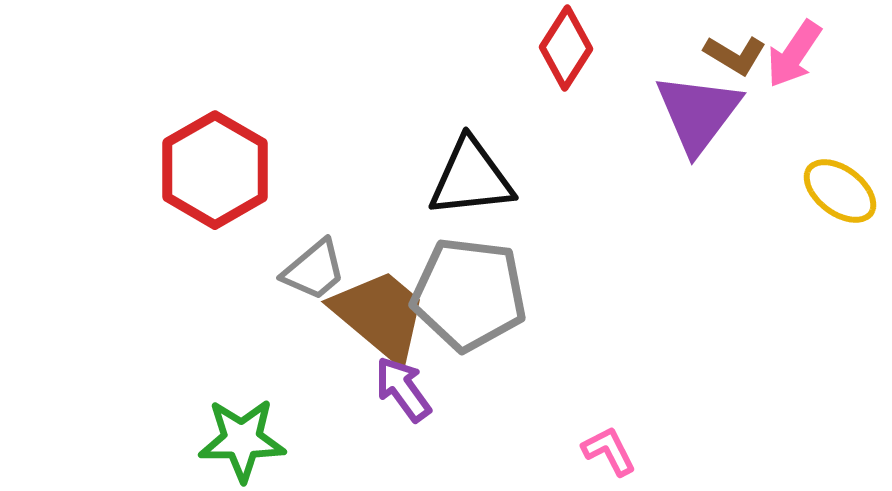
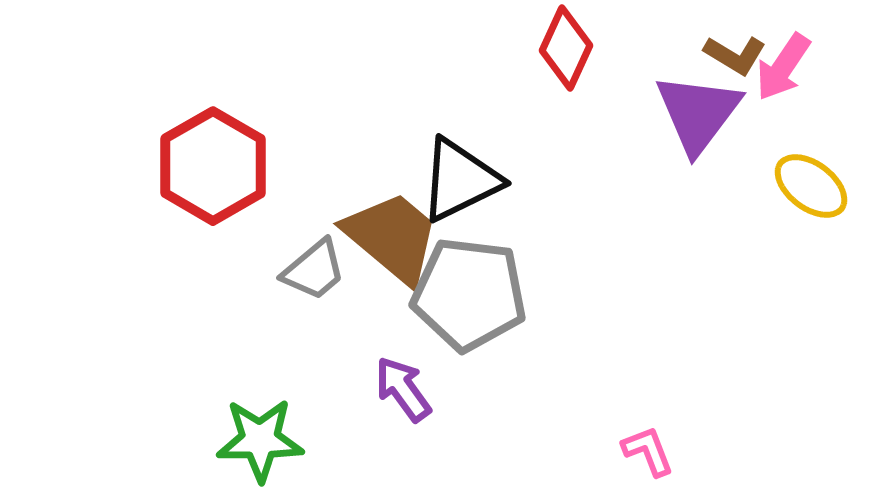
red diamond: rotated 8 degrees counterclockwise
pink arrow: moved 11 px left, 13 px down
red hexagon: moved 2 px left, 4 px up
black triangle: moved 11 px left, 2 px down; rotated 20 degrees counterclockwise
yellow ellipse: moved 29 px left, 5 px up
brown trapezoid: moved 12 px right, 78 px up
green star: moved 18 px right
pink L-shape: moved 39 px right; rotated 6 degrees clockwise
